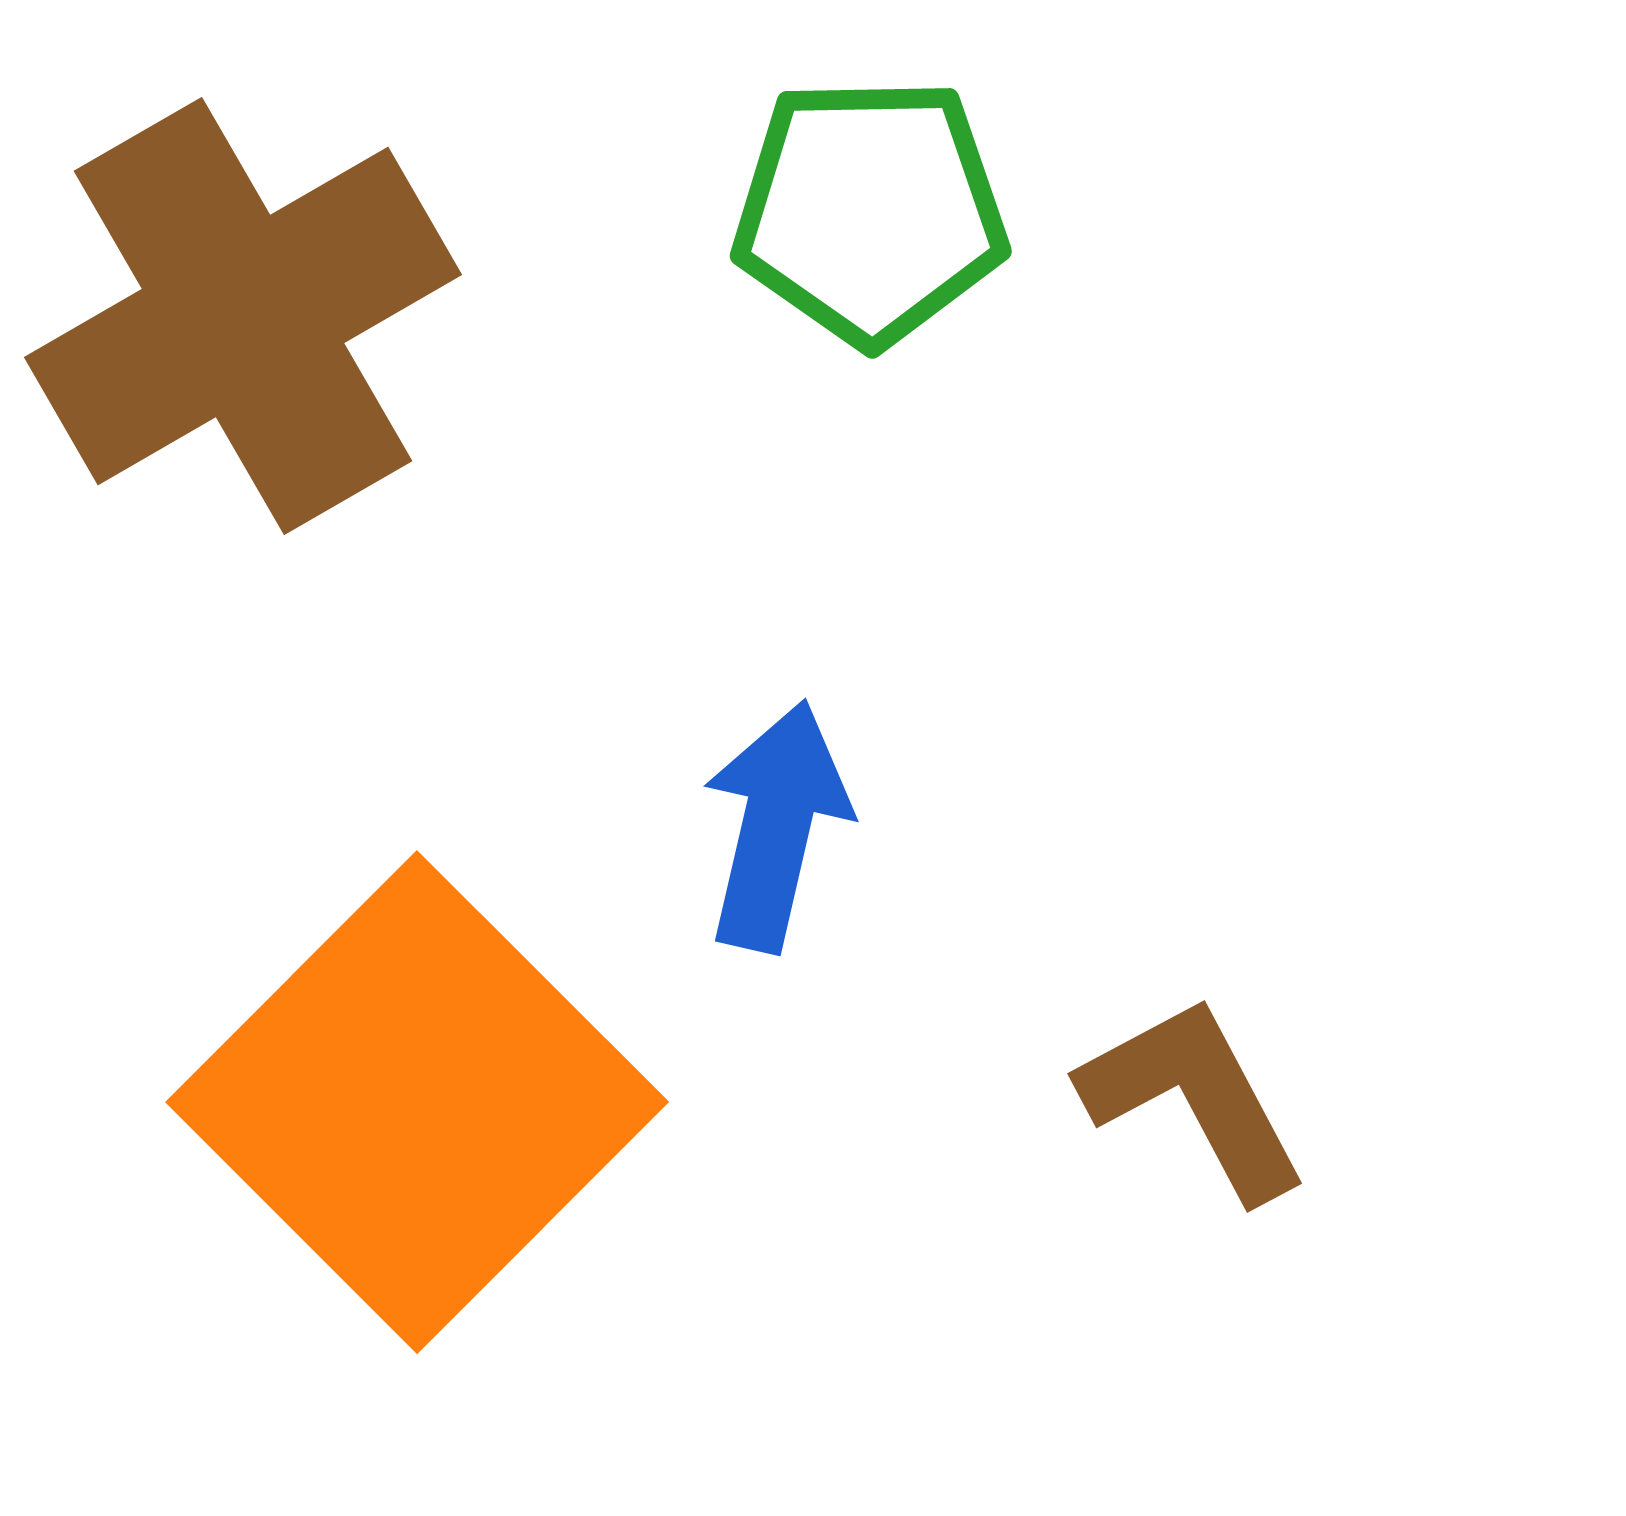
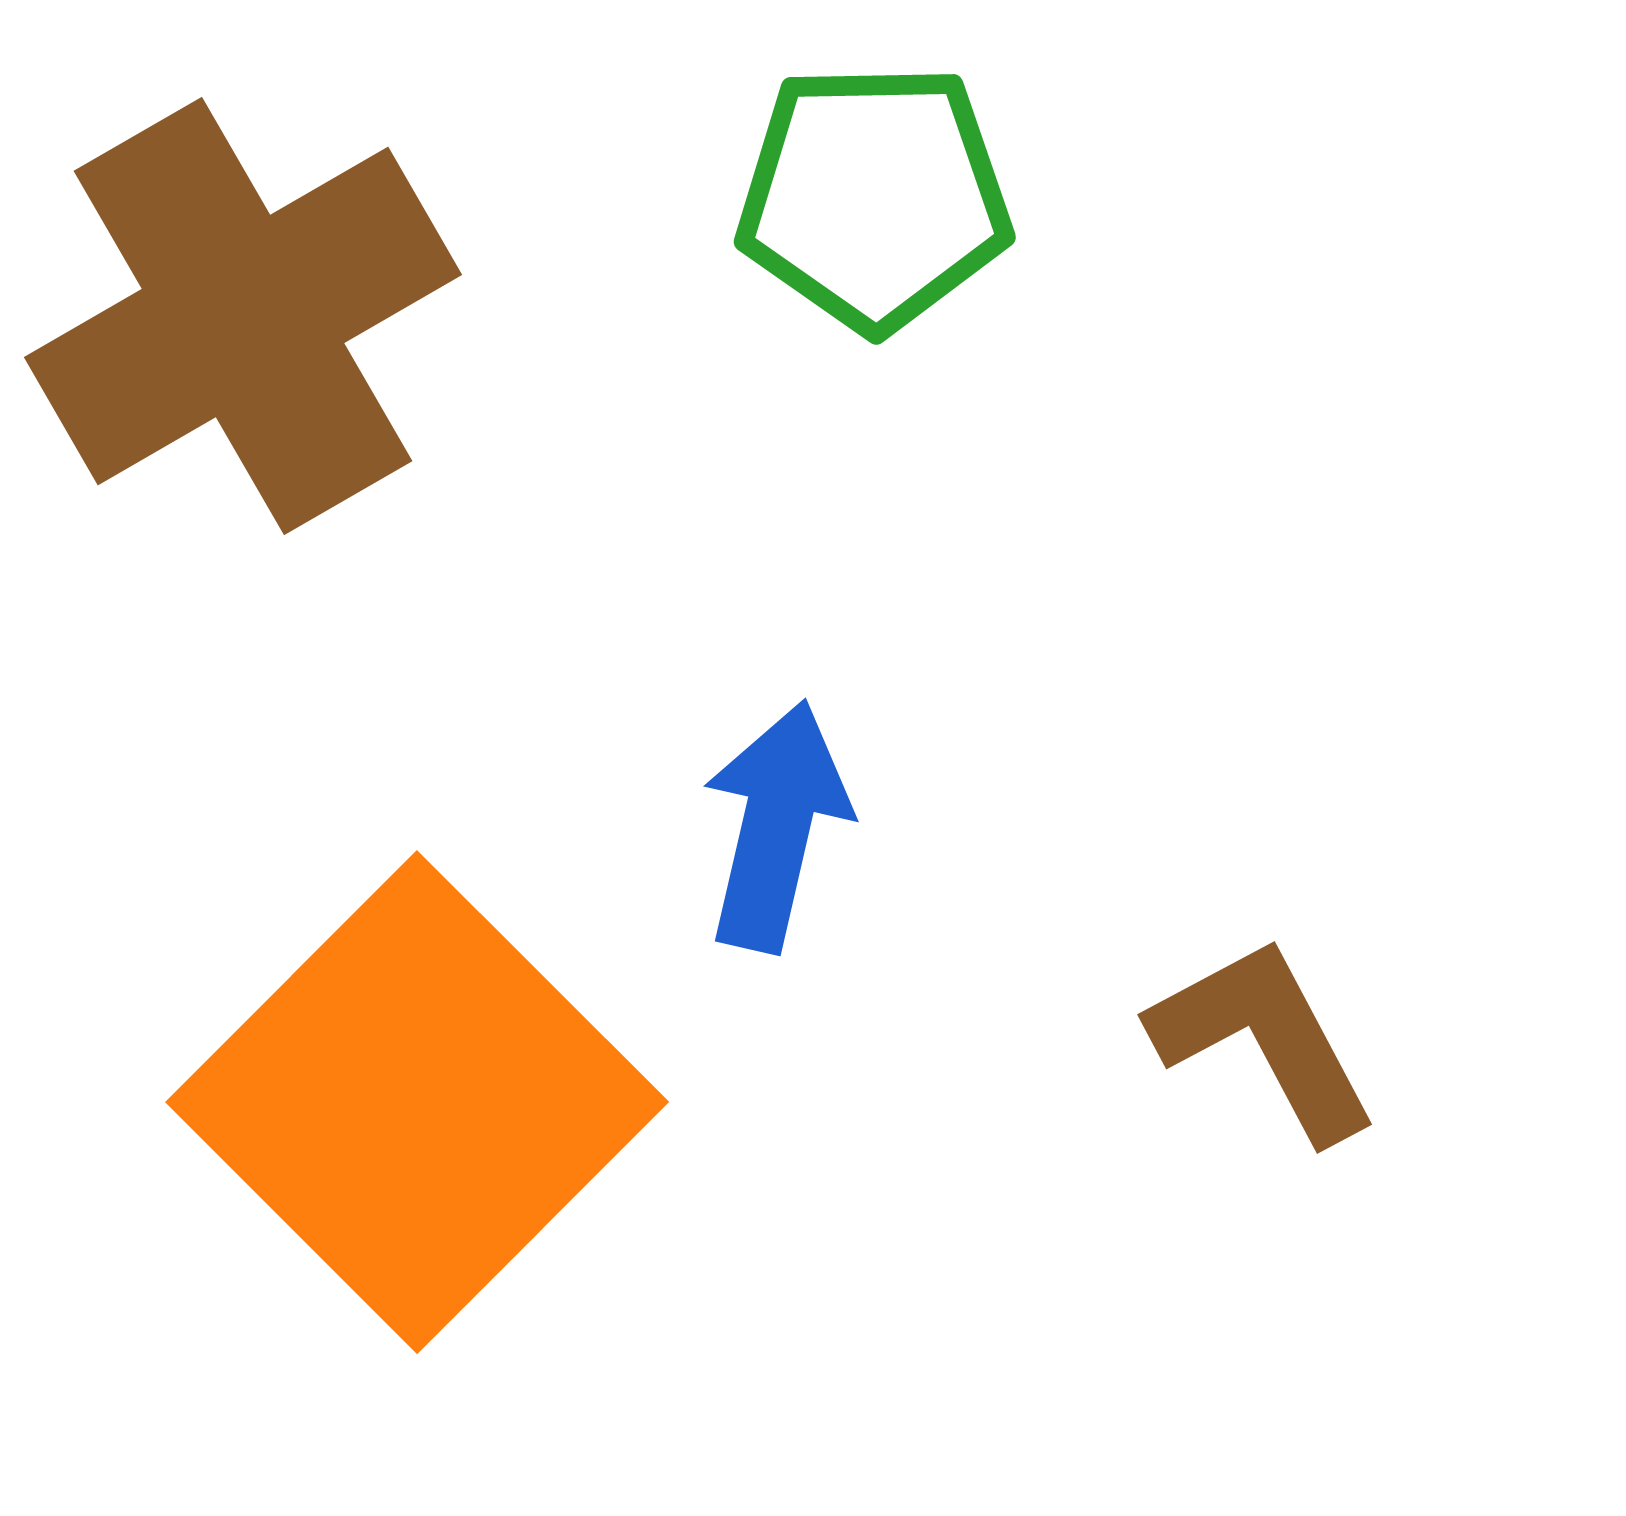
green pentagon: moved 4 px right, 14 px up
brown L-shape: moved 70 px right, 59 px up
